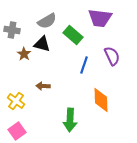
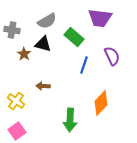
green rectangle: moved 1 px right, 2 px down
black triangle: moved 1 px right
orange diamond: moved 3 px down; rotated 45 degrees clockwise
